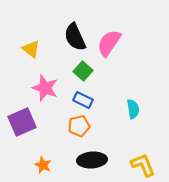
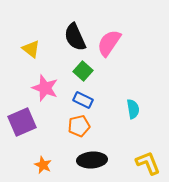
yellow L-shape: moved 5 px right, 2 px up
